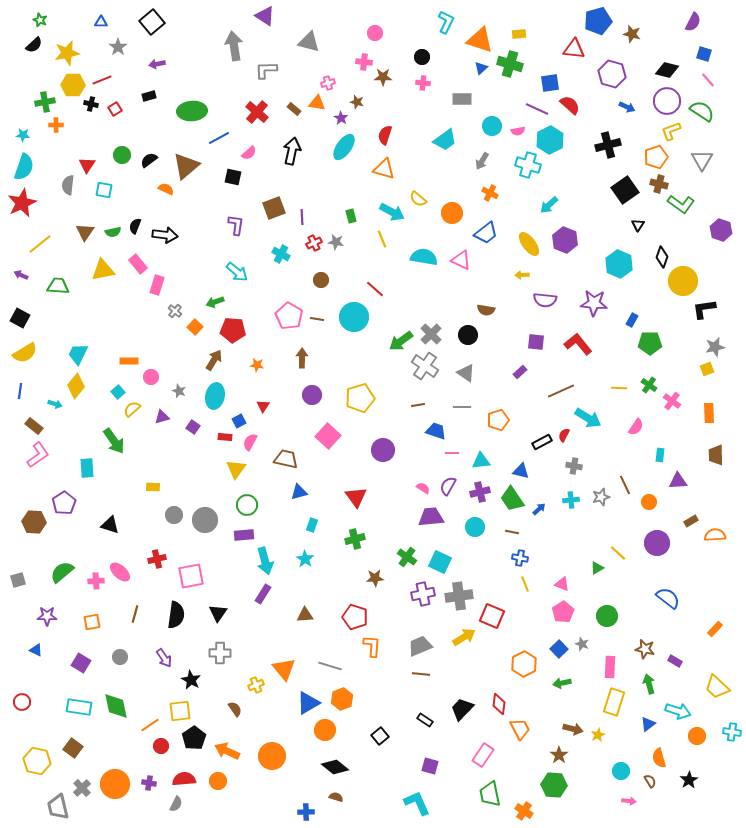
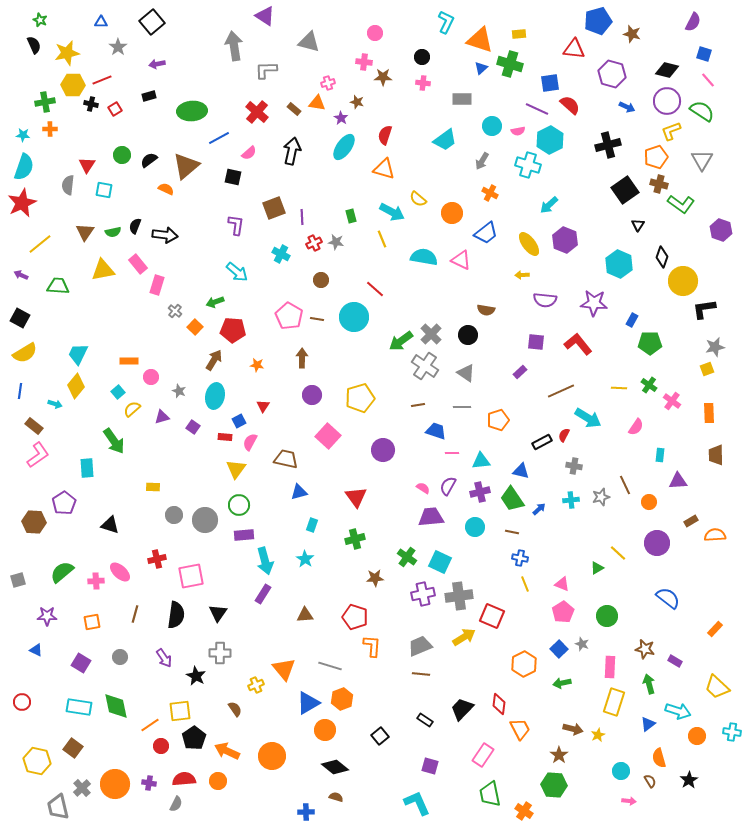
black semicircle at (34, 45): rotated 72 degrees counterclockwise
orange cross at (56, 125): moved 6 px left, 4 px down
green circle at (247, 505): moved 8 px left
black star at (191, 680): moved 5 px right, 4 px up
